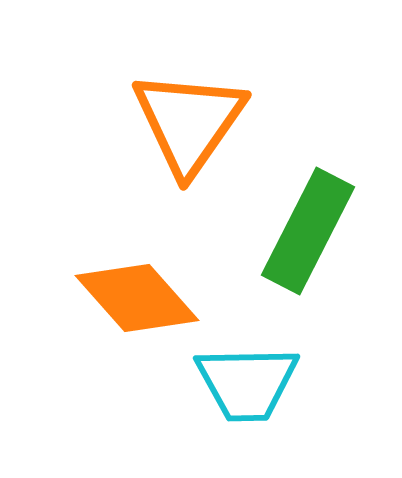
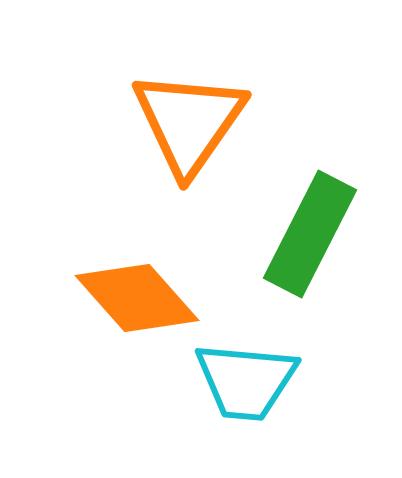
green rectangle: moved 2 px right, 3 px down
cyan trapezoid: moved 1 px left, 2 px up; rotated 6 degrees clockwise
